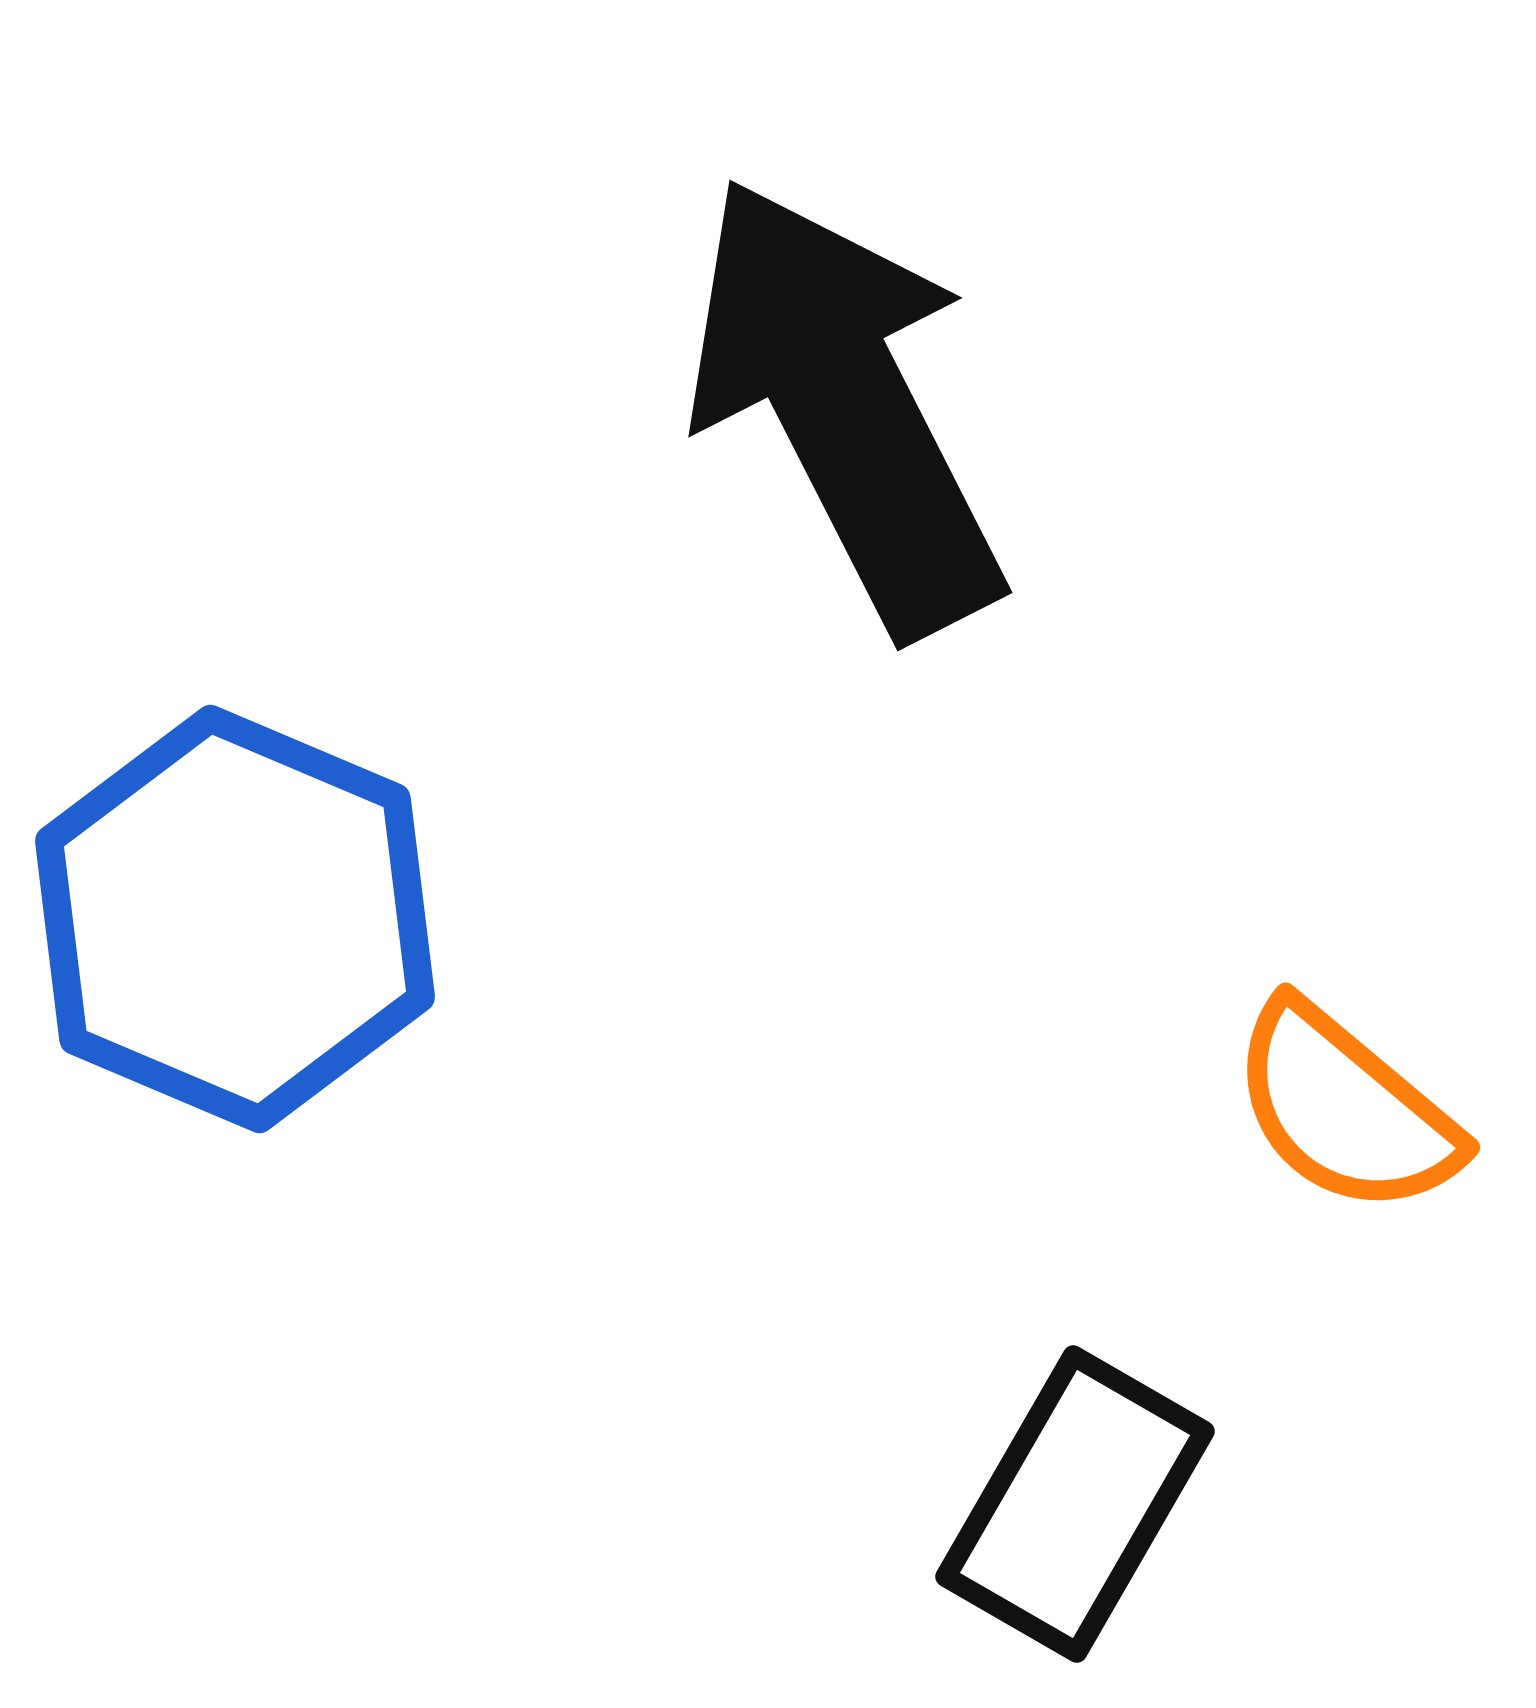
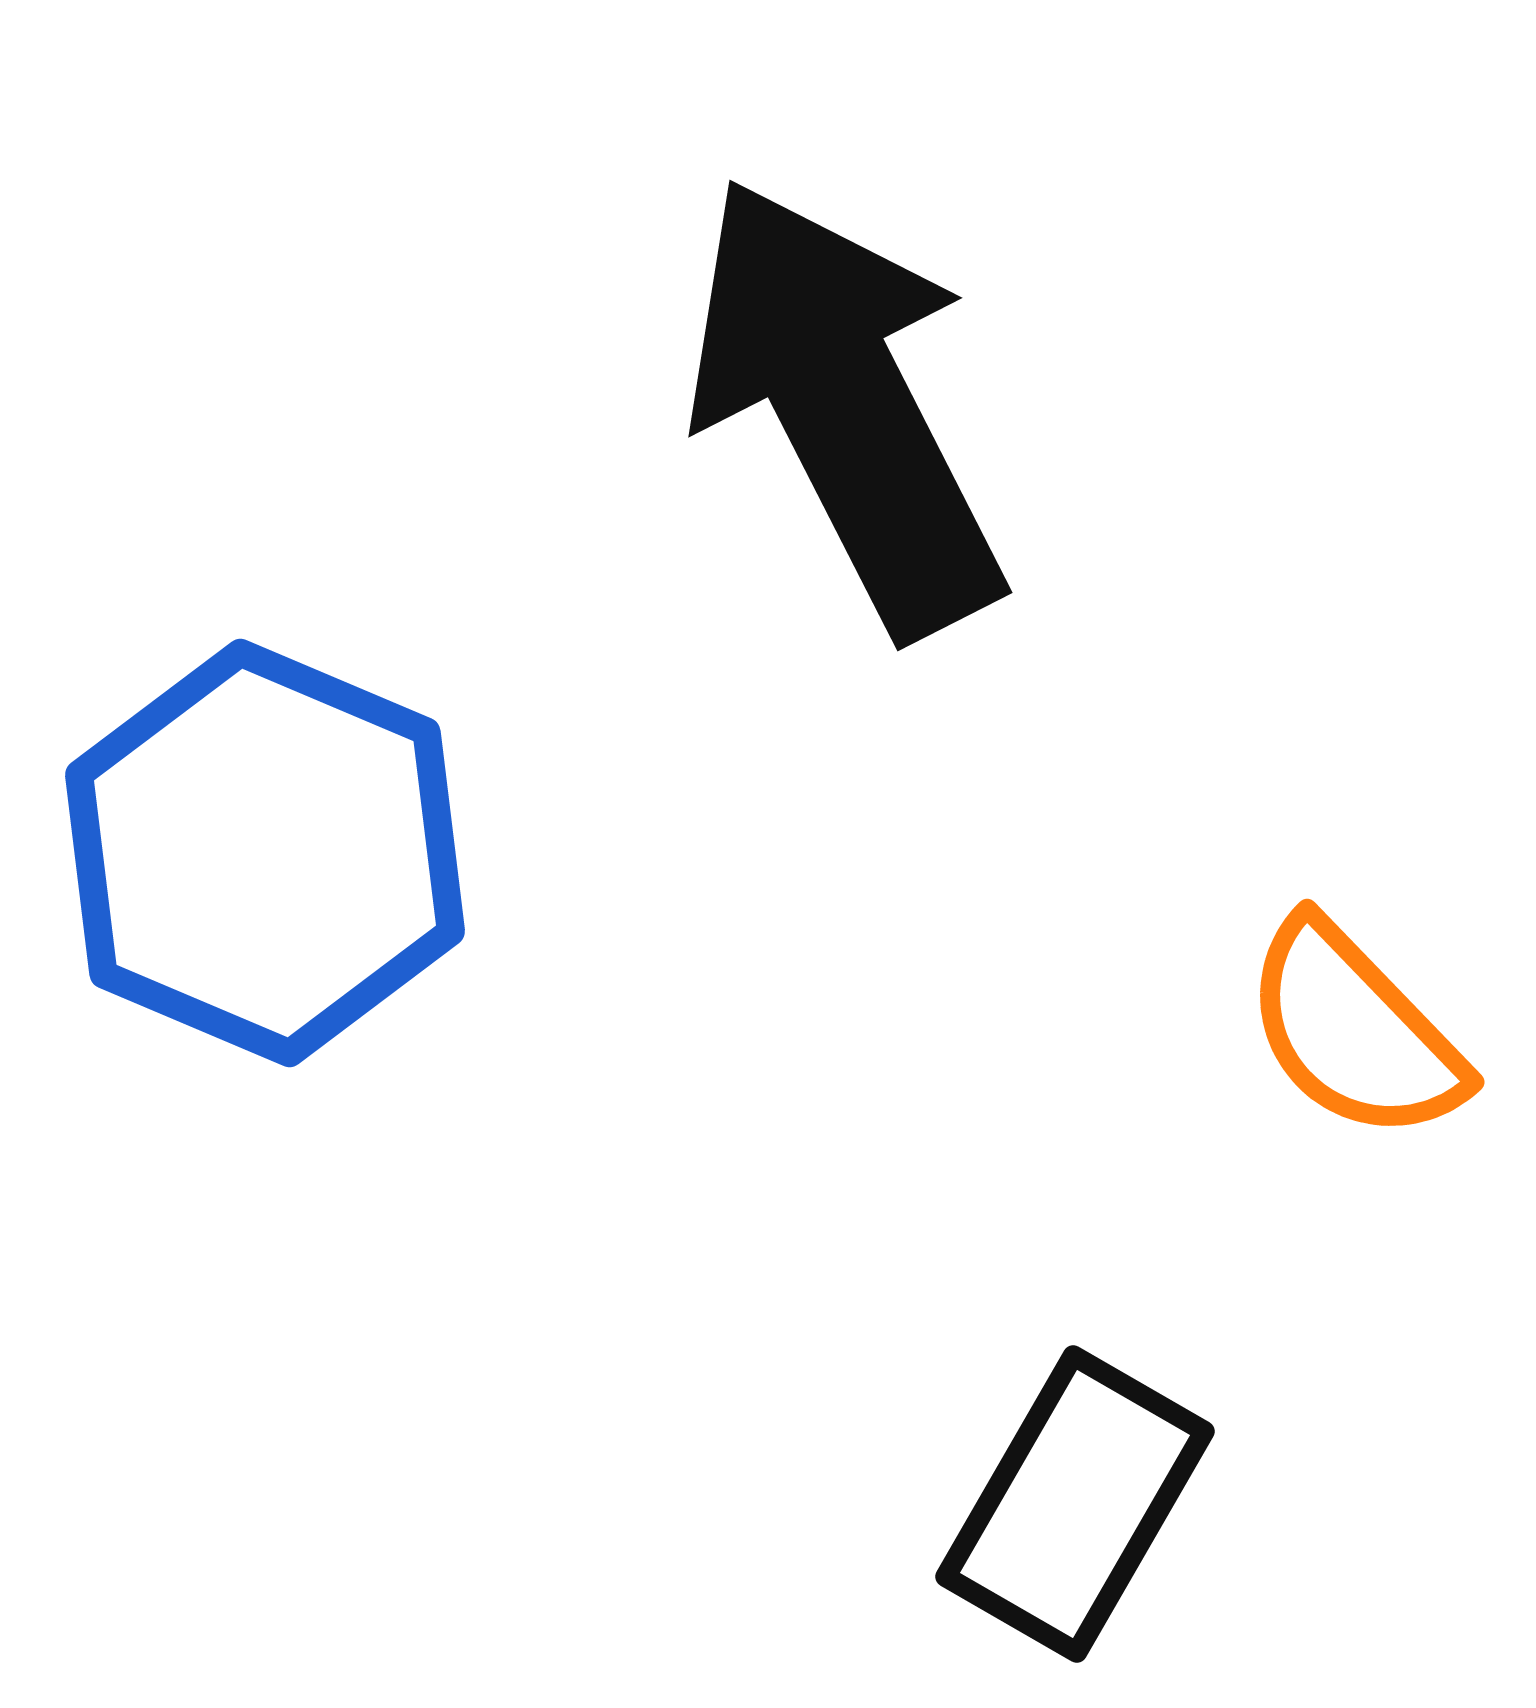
blue hexagon: moved 30 px right, 66 px up
orange semicircle: moved 9 px right, 78 px up; rotated 6 degrees clockwise
